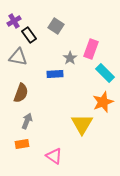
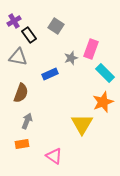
gray star: moved 1 px right; rotated 16 degrees clockwise
blue rectangle: moved 5 px left; rotated 21 degrees counterclockwise
